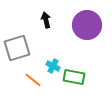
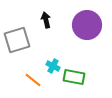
gray square: moved 8 px up
